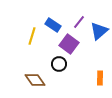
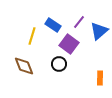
brown diamond: moved 11 px left, 14 px up; rotated 15 degrees clockwise
